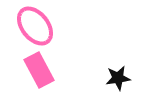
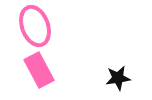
pink ellipse: rotated 18 degrees clockwise
